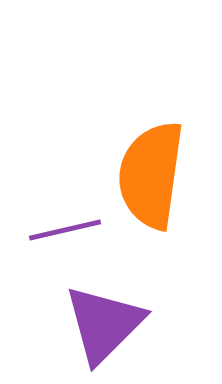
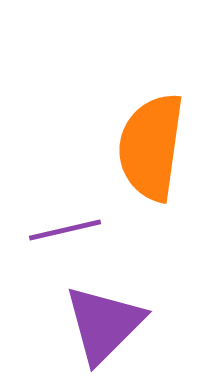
orange semicircle: moved 28 px up
